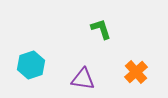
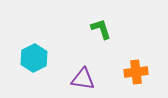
cyan hexagon: moved 3 px right, 7 px up; rotated 8 degrees counterclockwise
orange cross: rotated 35 degrees clockwise
